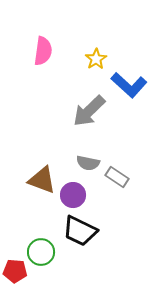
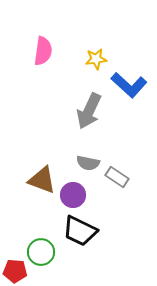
yellow star: rotated 25 degrees clockwise
gray arrow: rotated 21 degrees counterclockwise
